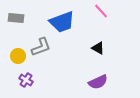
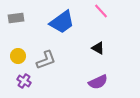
gray rectangle: rotated 14 degrees counterclockwise
blue trapezoid: rotated 16 degrees counterclockwise
gray L-shape: moved 5 px right, 13 px down
purple cross: moved 2 px left, 1 px down
